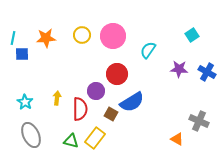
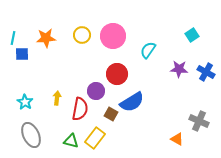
blue cross: moved 1 px left
red semicircle: rotated 10 degrees clockwise
